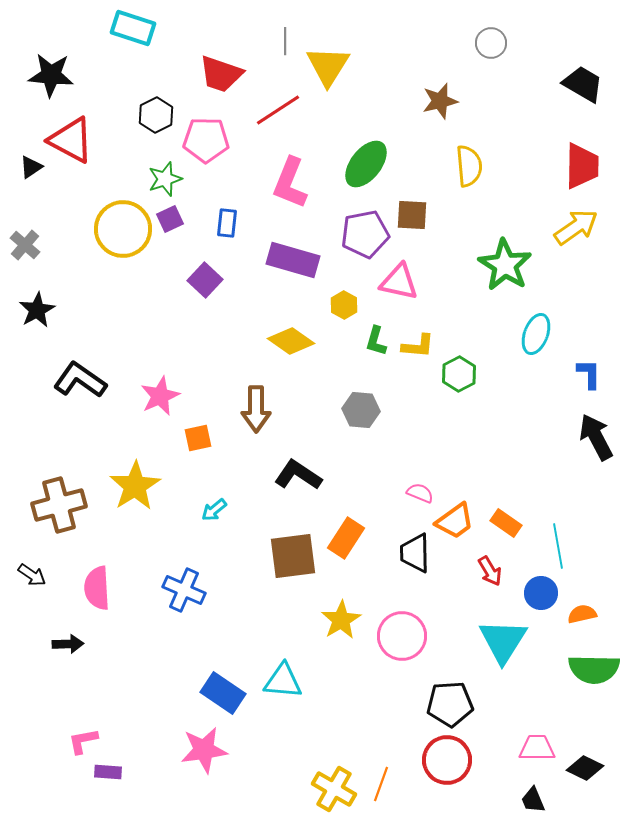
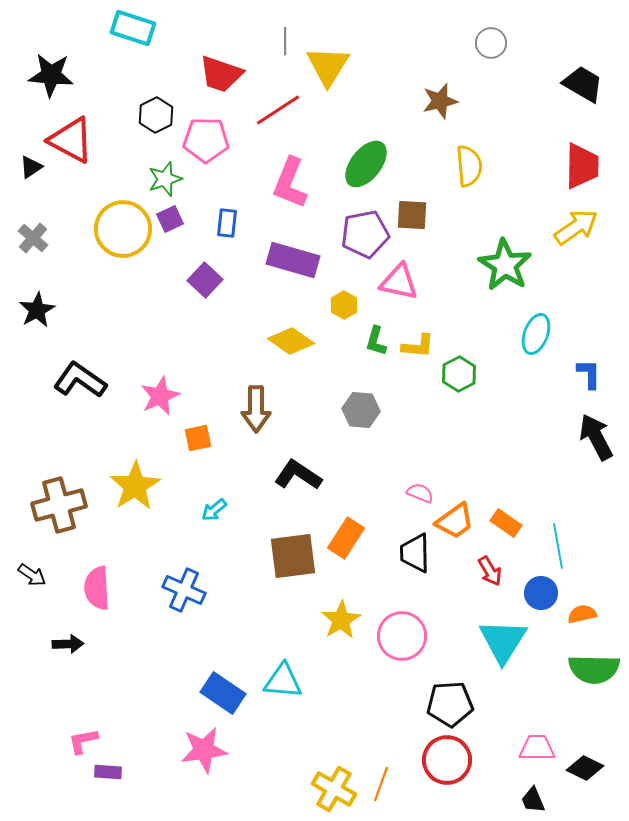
gray cross at (25, 245): moved 8 px right, 7 px up
